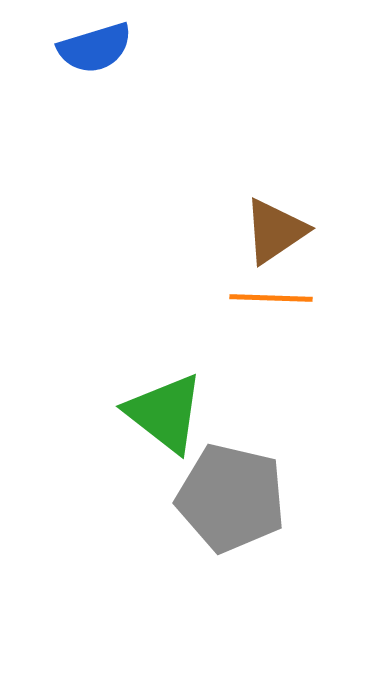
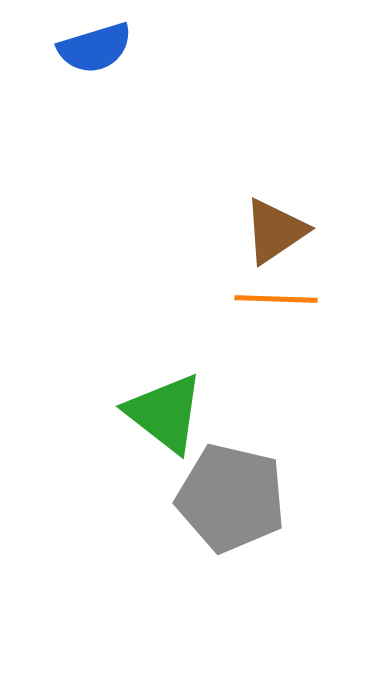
orange line: moved 5 px right, 1 px down
